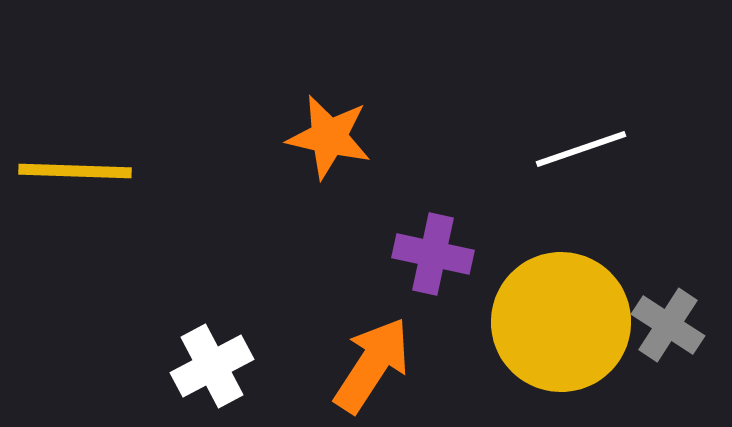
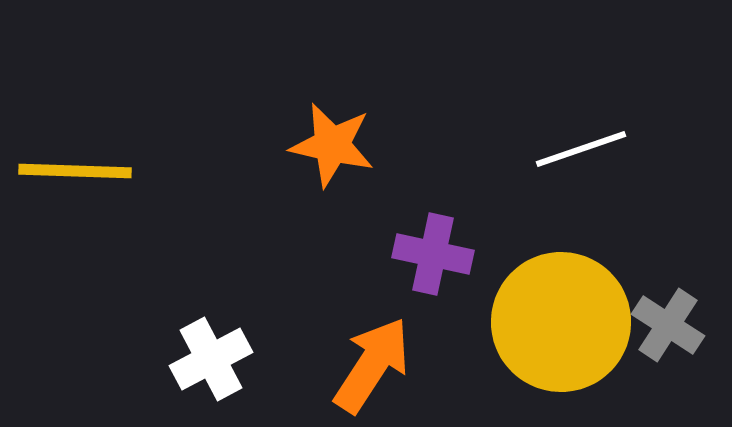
orange star: moved 3 px right, 8 px down
white cross: moved 1 px left, 7 px up
